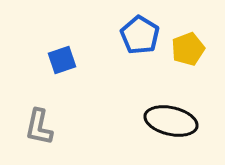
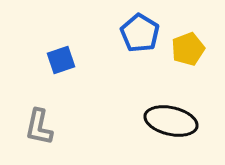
blue pentagon: moved 2 px up
blue square: moved 1 px left
